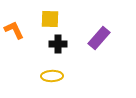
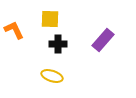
purple rectangle: moved 4 px right, 2 px down
yellow ellipse: rotated 20 degrees clockwise
